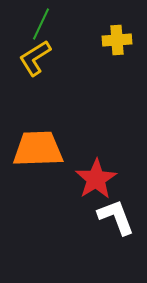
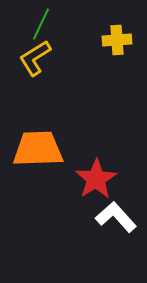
white L-shape: rotated 21 degrees counterclockwise
